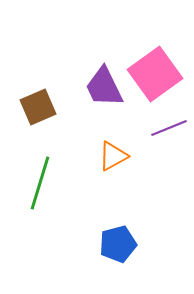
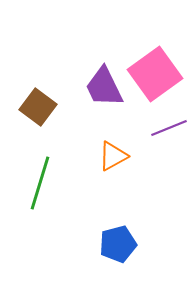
brown square: rotated 30 degrees counterclockwise
